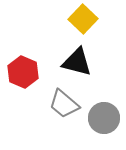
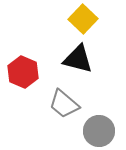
black triangle: moved 1 px right, 3 px up
gray circle: moved 5 px left, 13 px down
